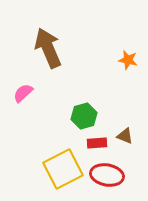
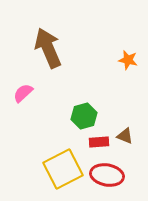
red rectangle: moved 2 px right, 1 px up
